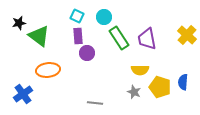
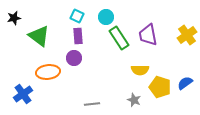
cyan circle: moved 2 px right
black star: moved 5 px left, 5 px up
yellow cross: rotated 12 degrees clockwise
purple trapezoid: moved 1 px right, 4 px up
purple circle: moved 13 px left, 5 px down
orange ellipse: moved 2 px down
blue semicircle: moved 2 px right, 1 px down; rotated 49 degrees clockwise
gray star: moved 8 px down
gray line: moved 3 px left, 1 px down; rotated 14 degrees counterclockwise
